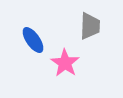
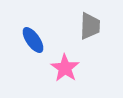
pink star: moved 5 px down
